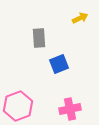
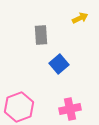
gray rectangle: moved 2 px right, 3 px up
blue square: rotated 18 degrees counterclockwise
pink hexagon: moved 1 px right, 1 px down
